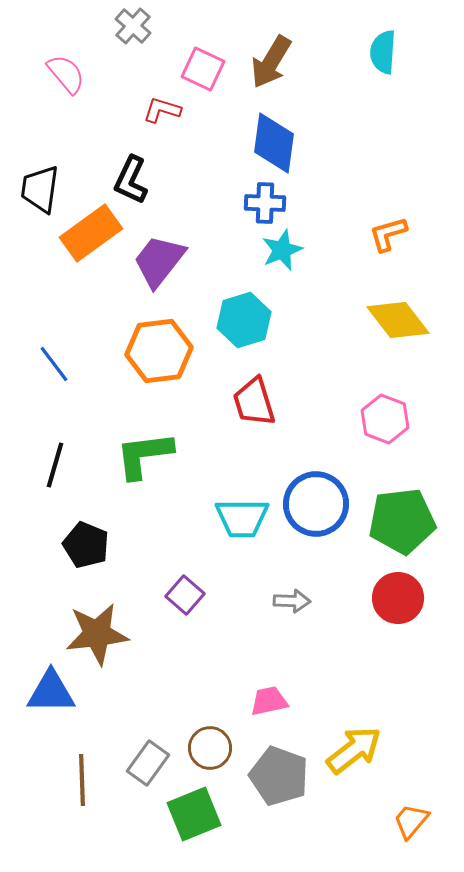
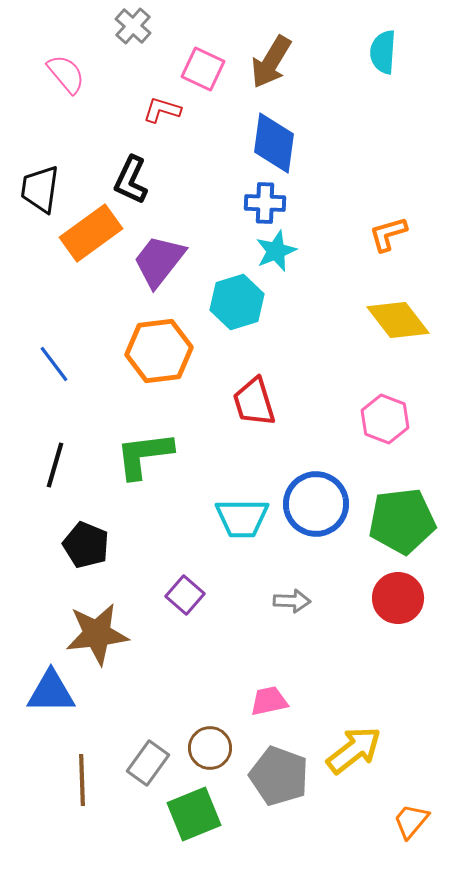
cyan star: moved 6 px left, 1 px down
cyan hexagon: moved 7 px left, 18 px up
